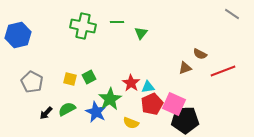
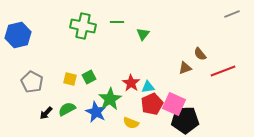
gray line: rotated 56 degrees counterclockwise
green triangle: moved 2 px right, 1 px down
brown semicircle: rotated 24 degrees clockwise
